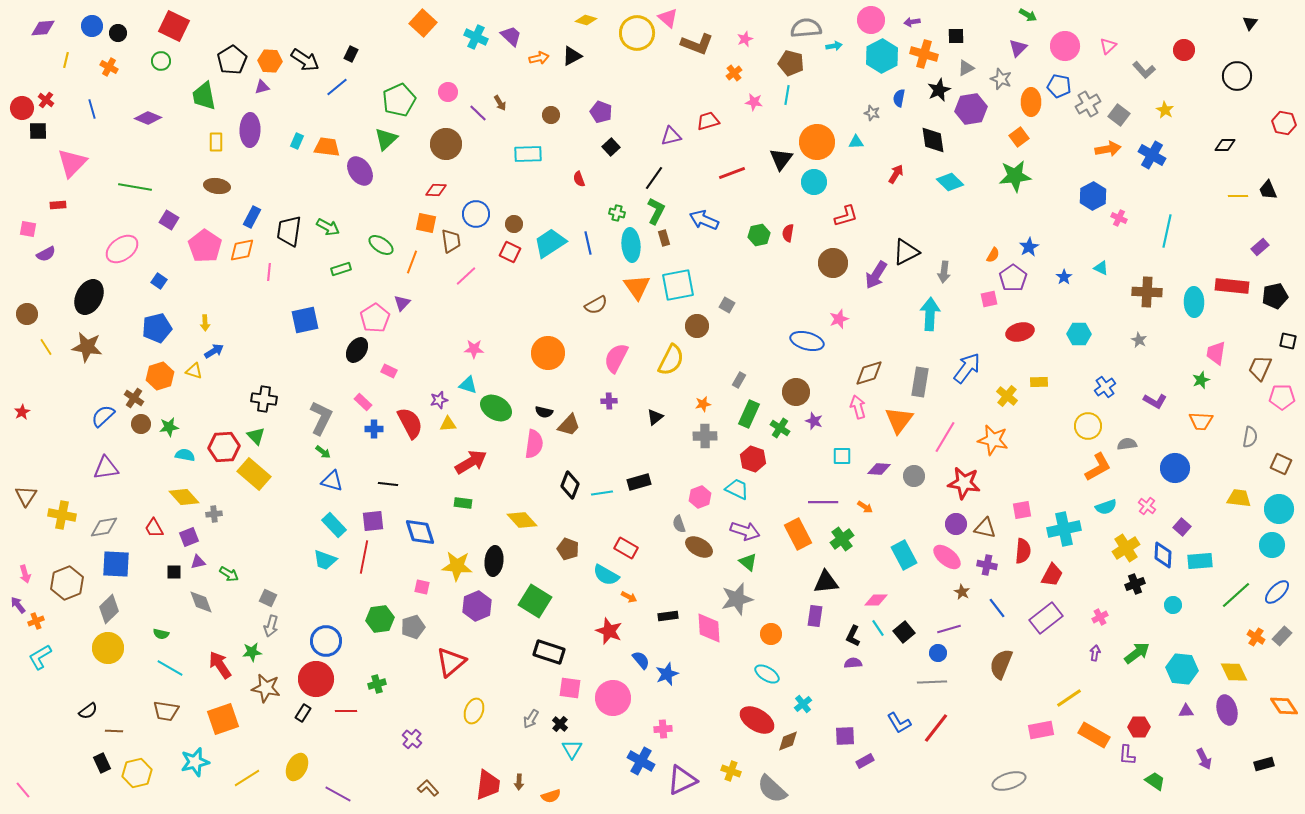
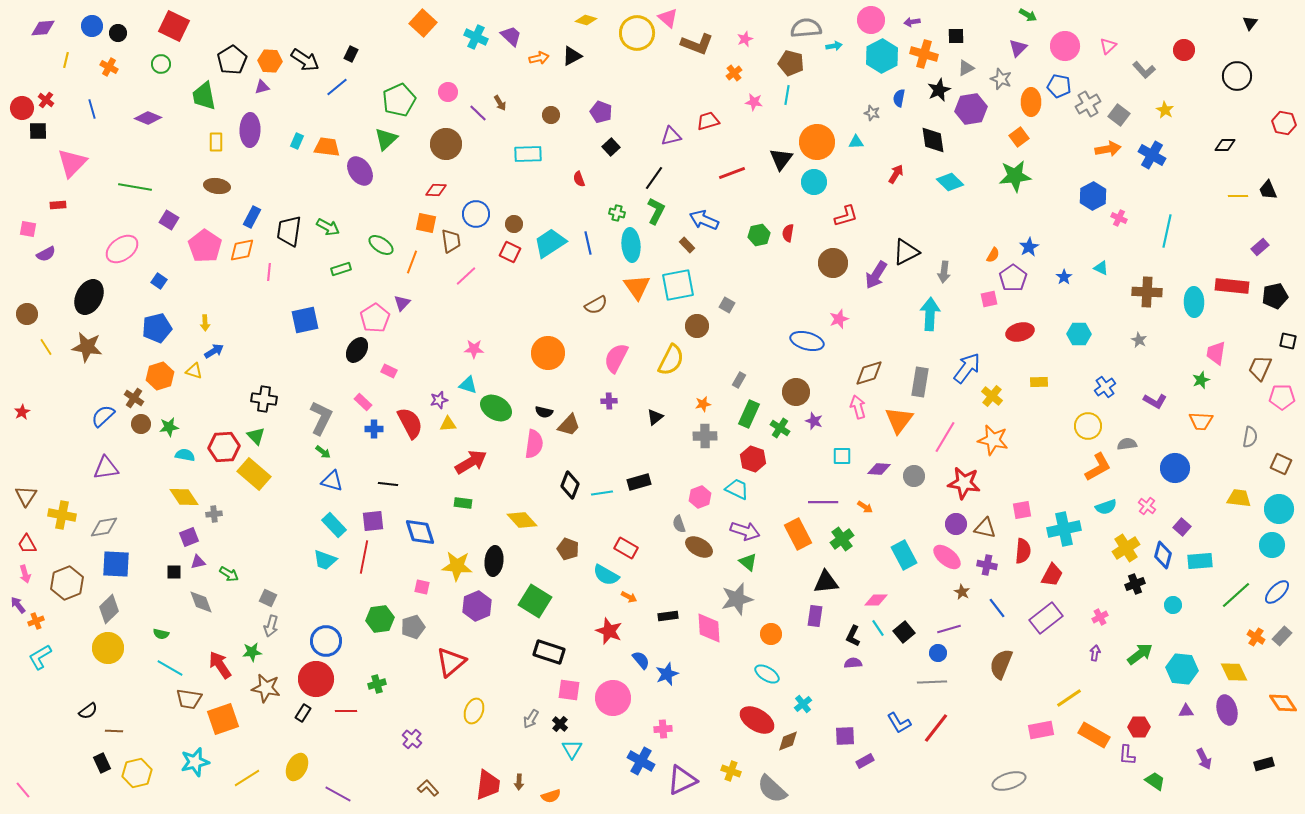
green circle at (161, 61): moved 3 px down
brown rectangle at (664, 238): moved 23 px right, 7 px down; rotated 28 degrees counterclockwise
yellow cross at (1007, 396): moved 15 px left
yellow diamond at (184, 497): rotated 8 degrees clockwise
red trapezoid at (154, 528): moved 127 px left, 16 px down
blue diamond at (1163, 555): rotated 12 degrees clockwise
green arrow at (1137, 653): moved 3 px right, 1 px down
pink square at (570, 688): moved 1 px left, 2 px down
orange diamond at (1284, 706): moved 1 px left, 3 px up
brown trapezoid at (166, 711): moved 23 px right, 12 px up
